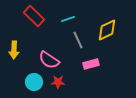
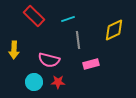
yellow diamond: moved 7 px right
gray line: rotated 18 degrees clockwise
pink semicircle: rotated 20 degrees counterclockwise
